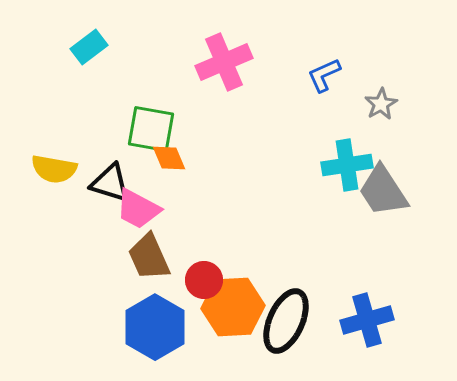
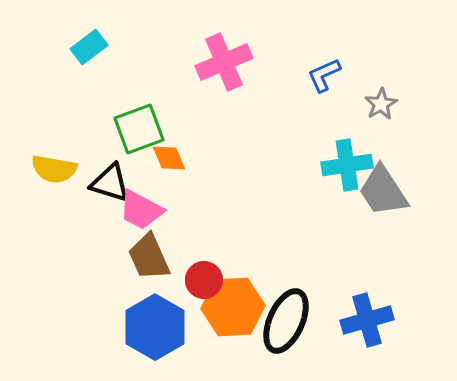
green square: moved 12 px left; rotated 30 degrees counterclockwise
pink trapezoid: moved 3 px right, 1 px down
